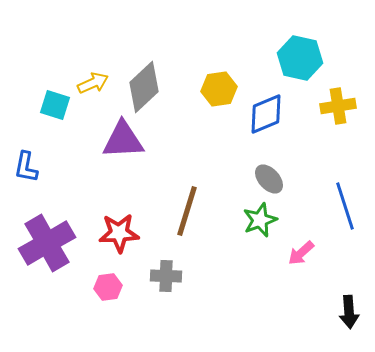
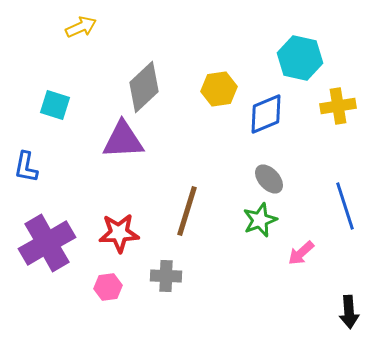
yellow arrow: moved 12 px left, 56 px up
